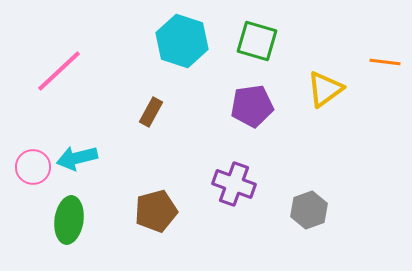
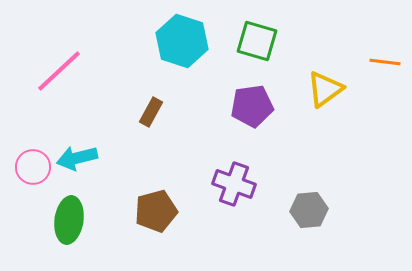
gray hexagon: rotated 15 degrees clockwise
